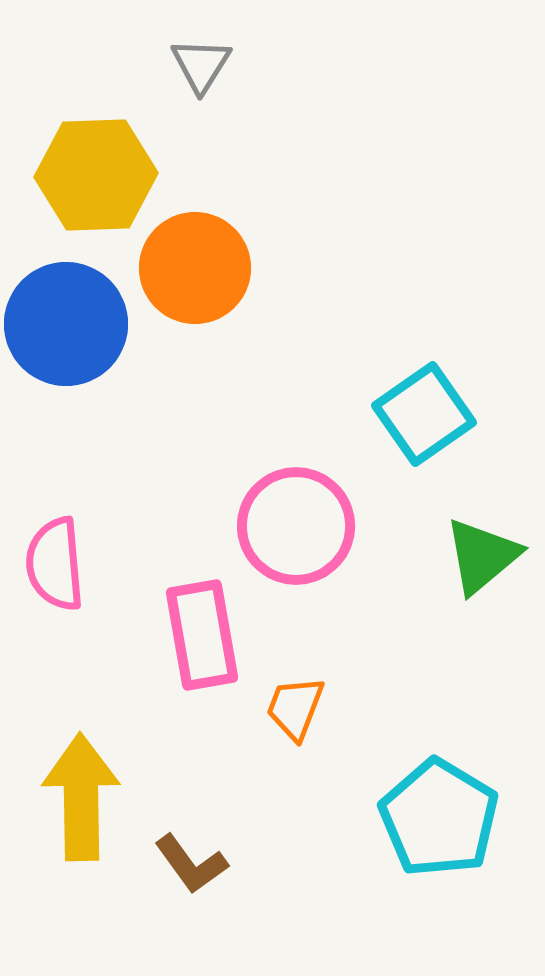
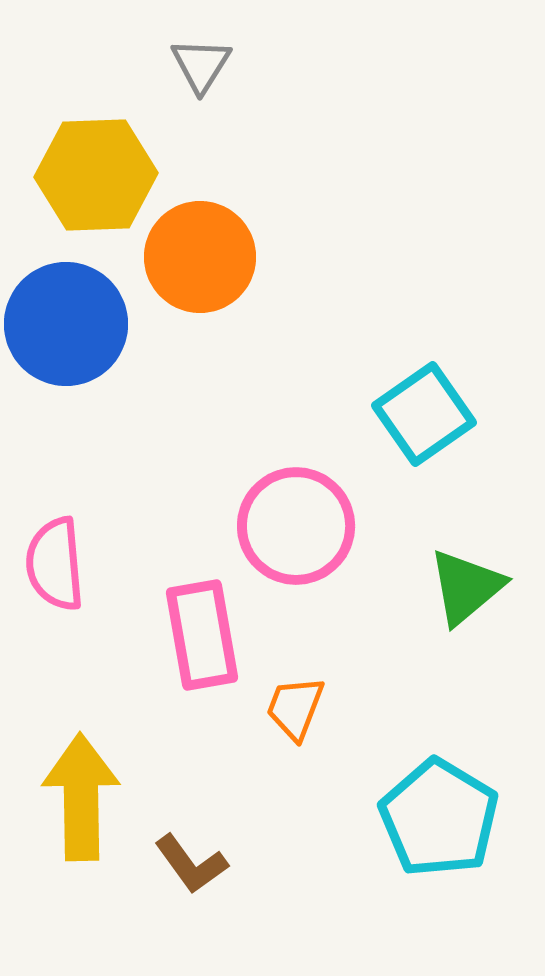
orange circle: moved 5 px right, 11 px up
green triangle: moved 16 px left, 31 px down
